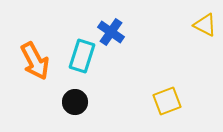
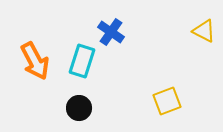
yellow triangle: moved 1 px left, 6 px down
cyan rectangle: moved 5 px down
black circle: moved 4 px right, 6 px down
